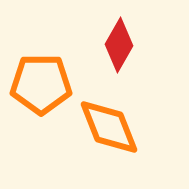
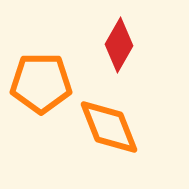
orange pentagon: moved 1 px up
